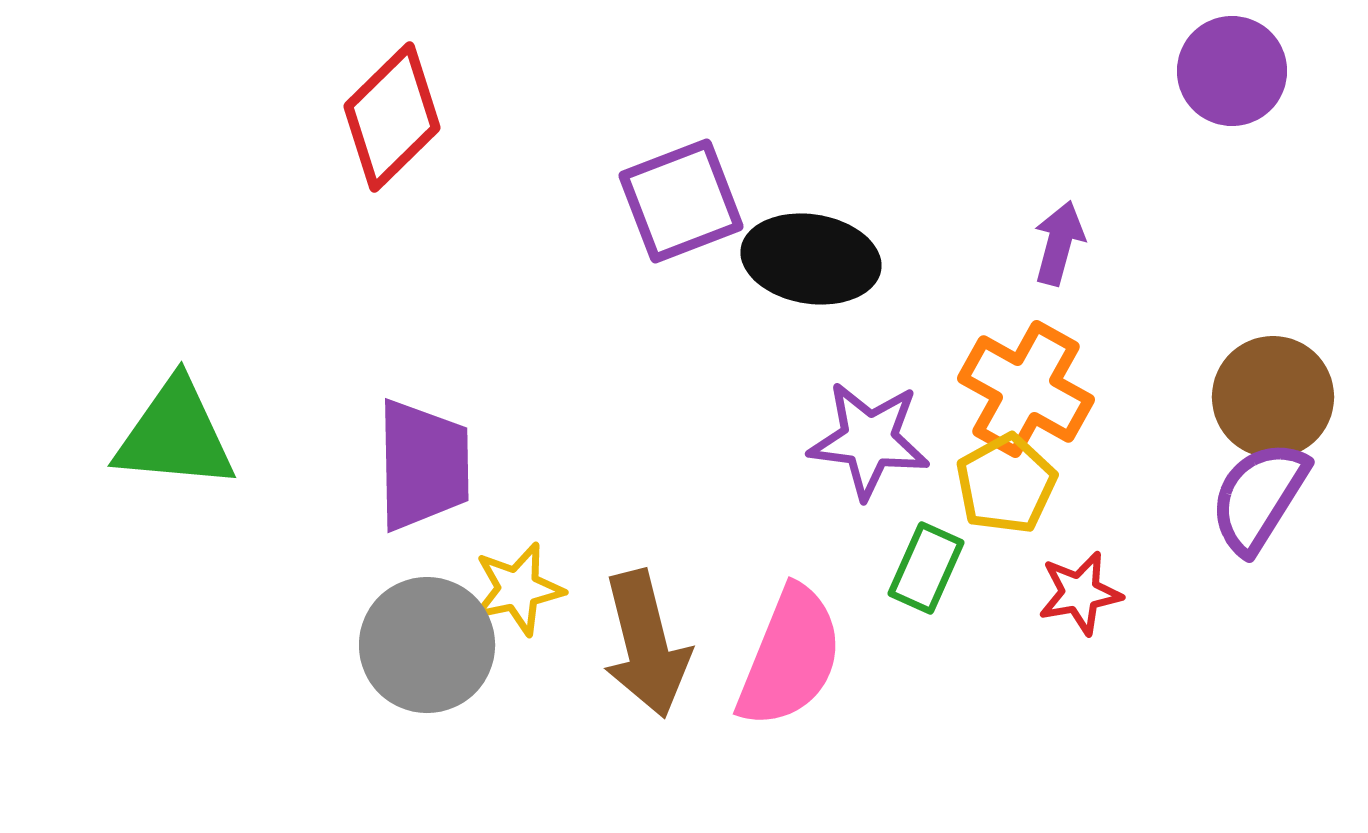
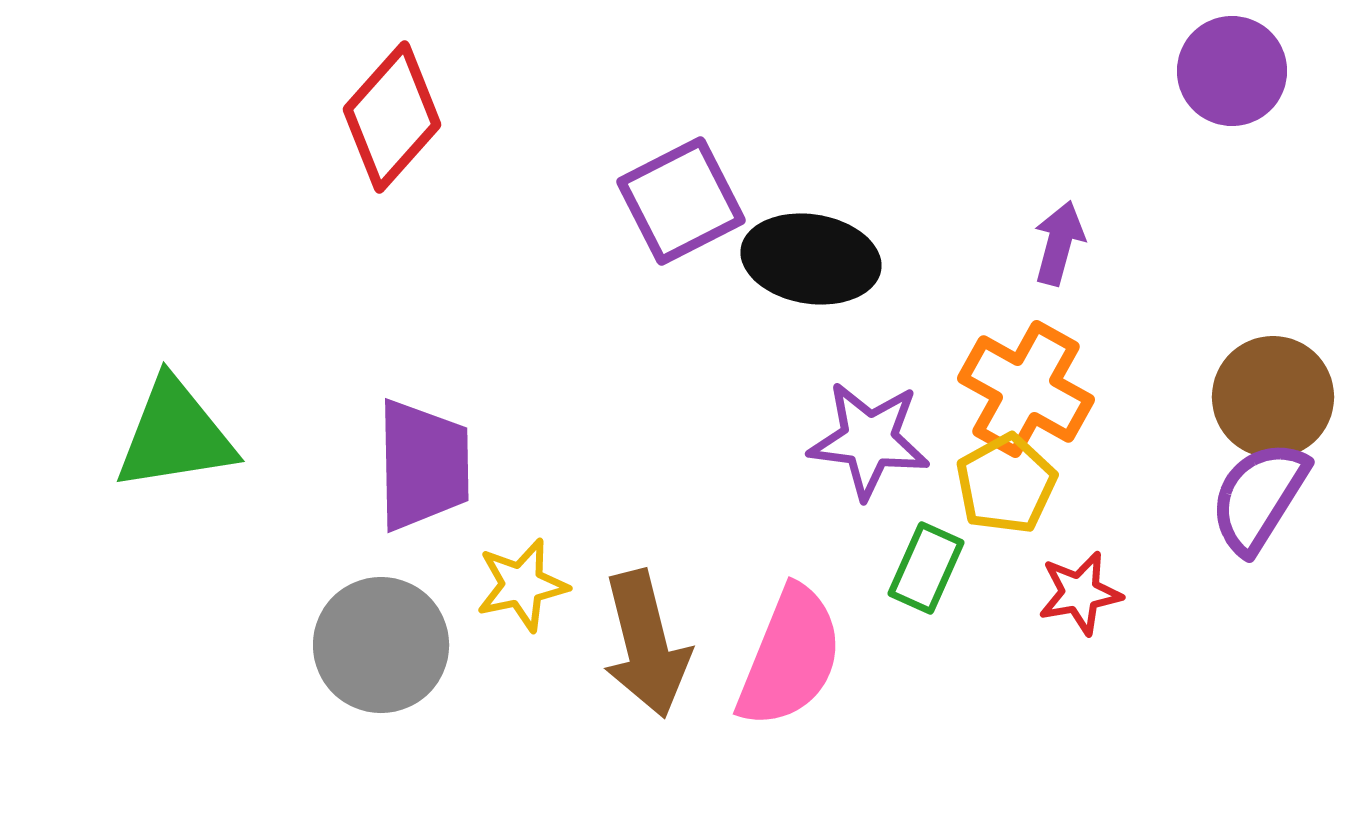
red diamond: rotated 4 degrees counterclockwise
purple square: rotated 6 degrees counterclockwise
green triangle: rotated 14 degrees counterclockwise
yellow star: moved 4 px right, 4 px up
gray circle: moved 46 px left
